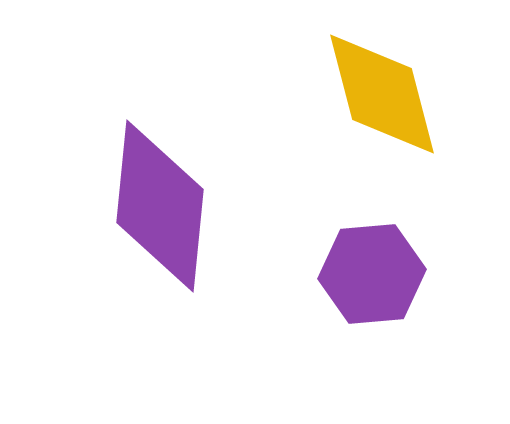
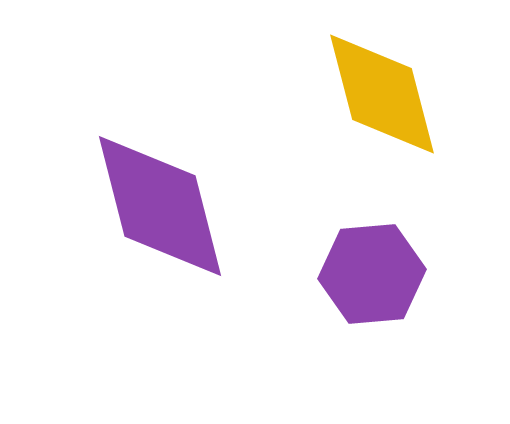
purple diamond: rotated 20 degrees counterclockwise
